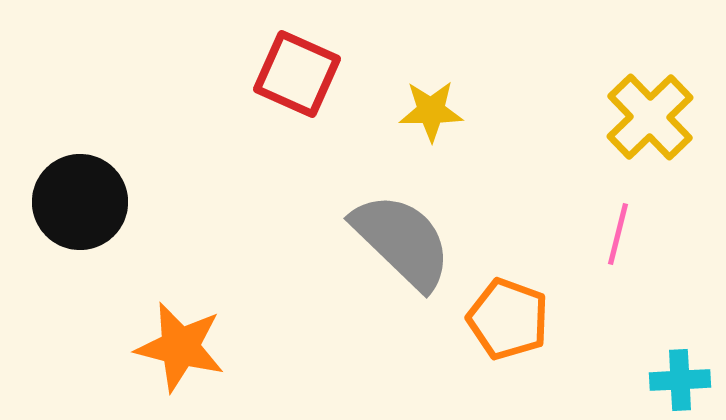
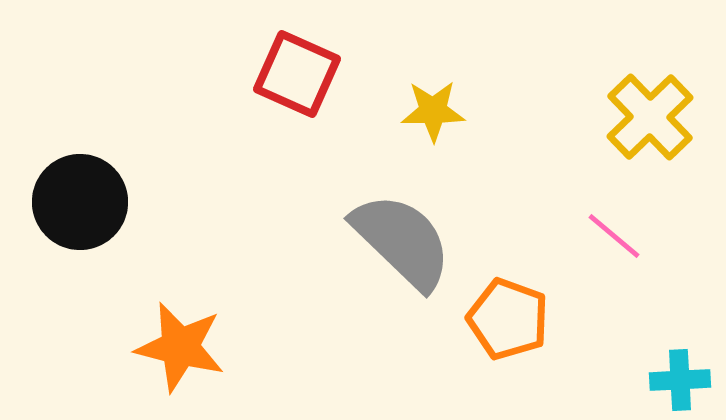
yellow star: moved 2 px right
pink line: moved 4 px left, 2 px down; rotated 64 degrees counterclockwise
